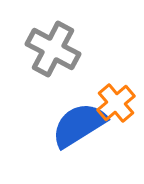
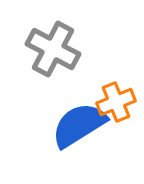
orange cross: moved 1 px up; rotated 18 degrees clockwise
